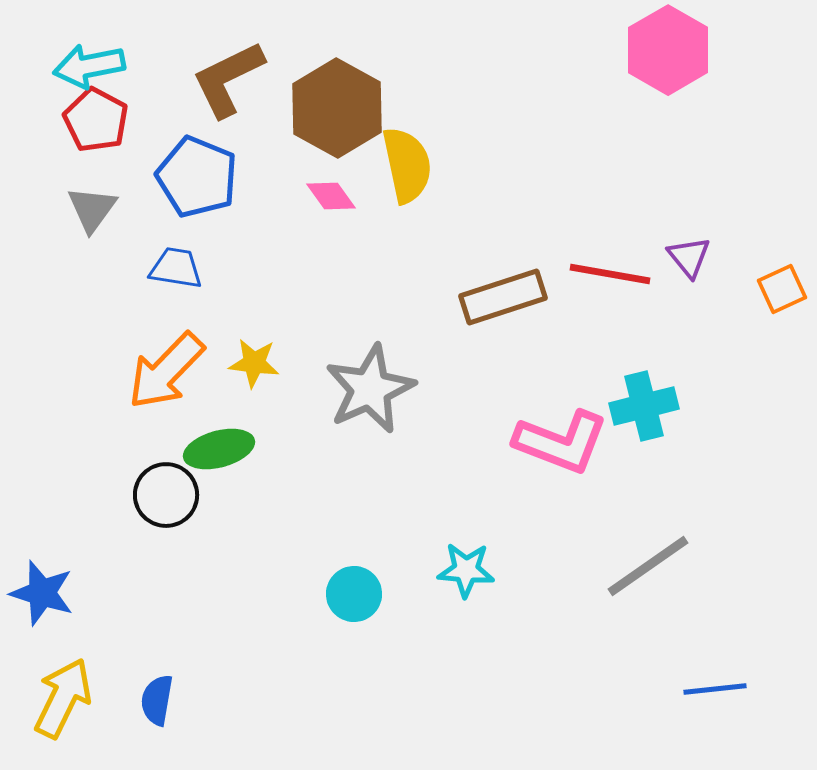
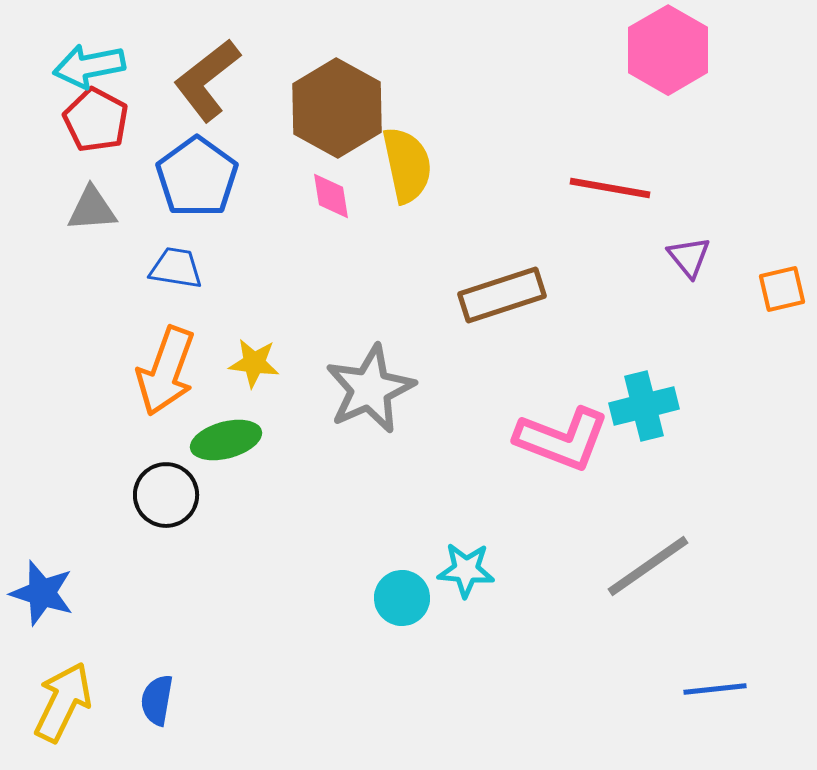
brown L-shape: moved 21 px left, 1 px down; rotated 12 degrees counterclockwise
blue pentagon: rotated 14 degrees clockwise
pink diamond: rotated 27 degrees clockwise
gray triangle: rotated 50 degrees clockwise
red line: moved 86 px up
orange square: rotated 12 degrees clockwise
brown rectangle: moved 1 px left, 2 px up
orange arrow: rotated 24 degrees counterclockwise
pink L-shape: moved 1 px right, 3 px up
green ellipse: moved 7 px right, 9 px up
cyan circle: moved 48 px right, 4 px down
yellow arrow: moved 4 px down
